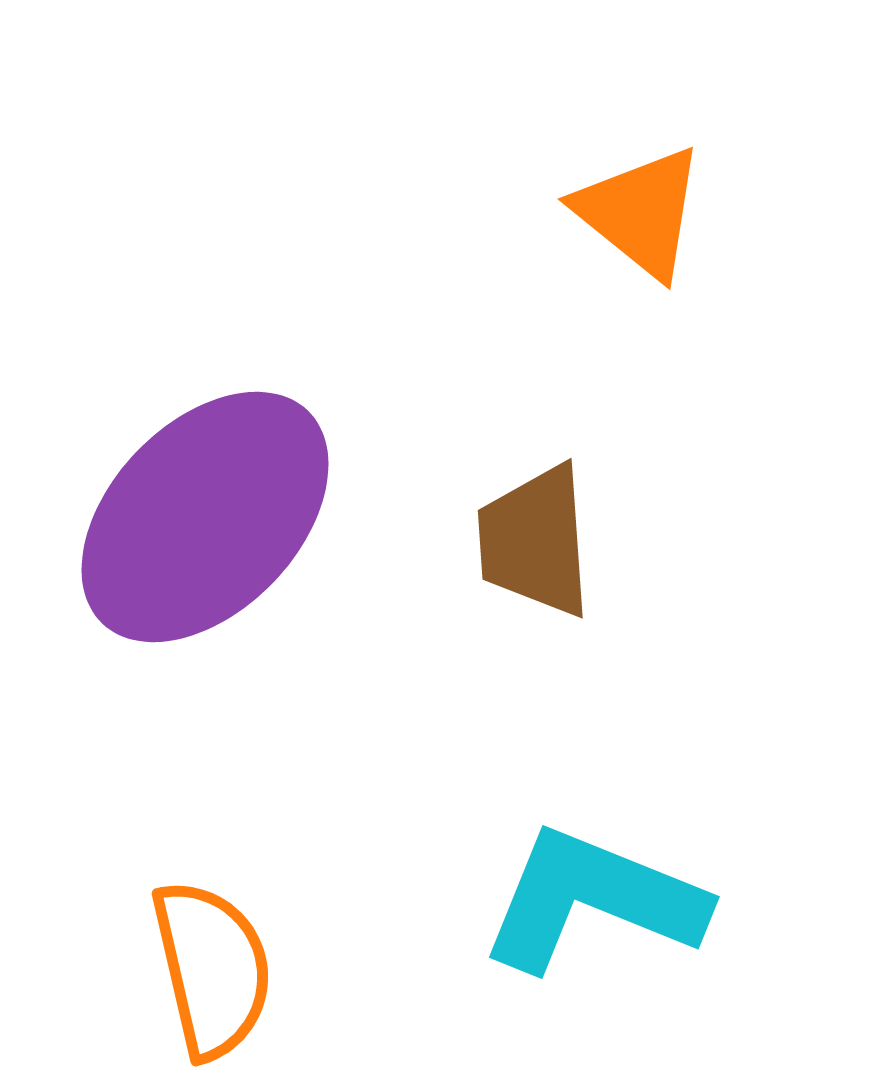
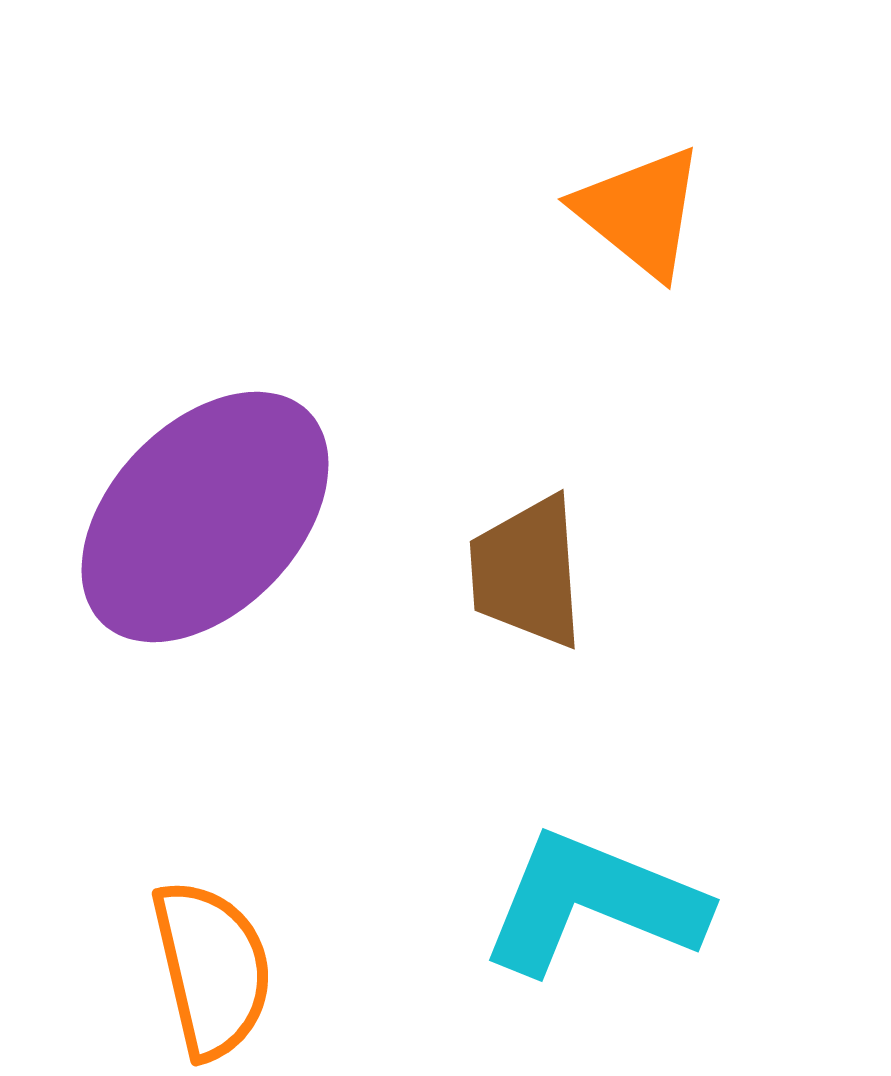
brown trapezoid: moved 8 px left, 31 px down
cyan L-shape: moved 3 px down
